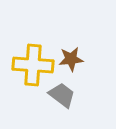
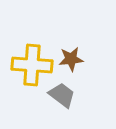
yellow cross: moved 1 px left
